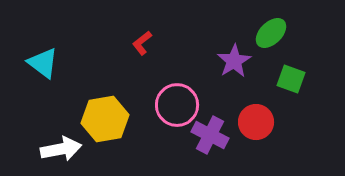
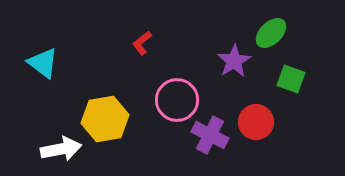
pink circle: moved 5 px up
